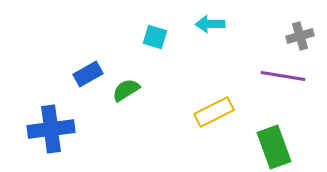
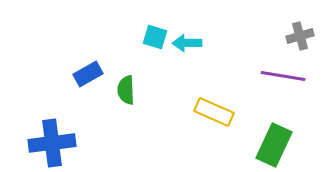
cyan arrow: moved 23 px left, 19 px down
green semicircle: rotated 60 degrees counterclockwise
yellow rectangle: rotated 51 degrees clockwise
blue cross: moved 1 px right, 14 px down
green rectangle: moved 2 px up; rotated 45 degrees clockwise
